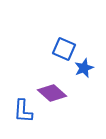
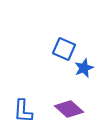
purple diamond: moved 17 px right, 16 px down
